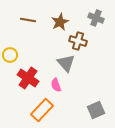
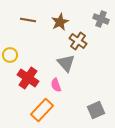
gray cross: moved 5 px right, 1 px down
brown cross: rotated 18 degrees clockwise
